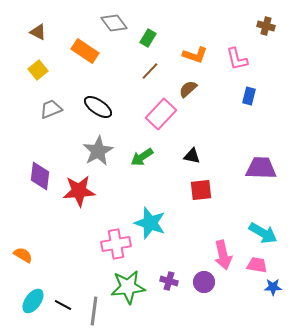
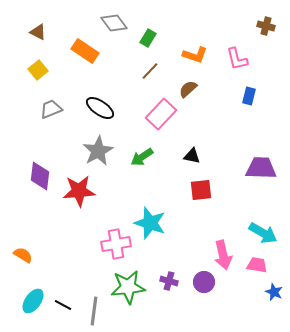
black ellipse: moved 2 px right, 1 px down
blue star: moved 1 px right, 5 px down; rotated 24 degrees clockwise
